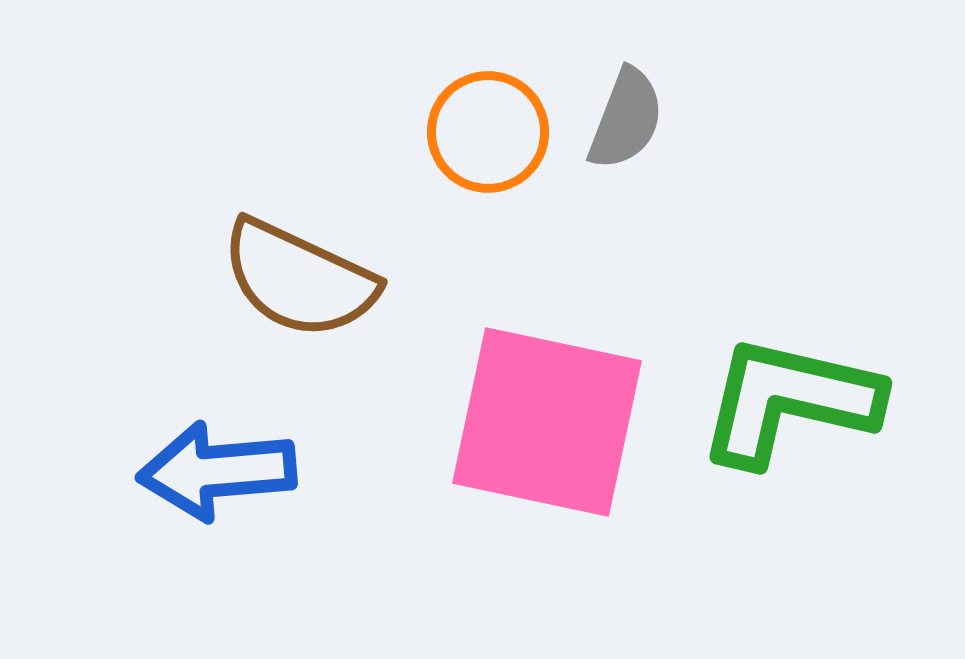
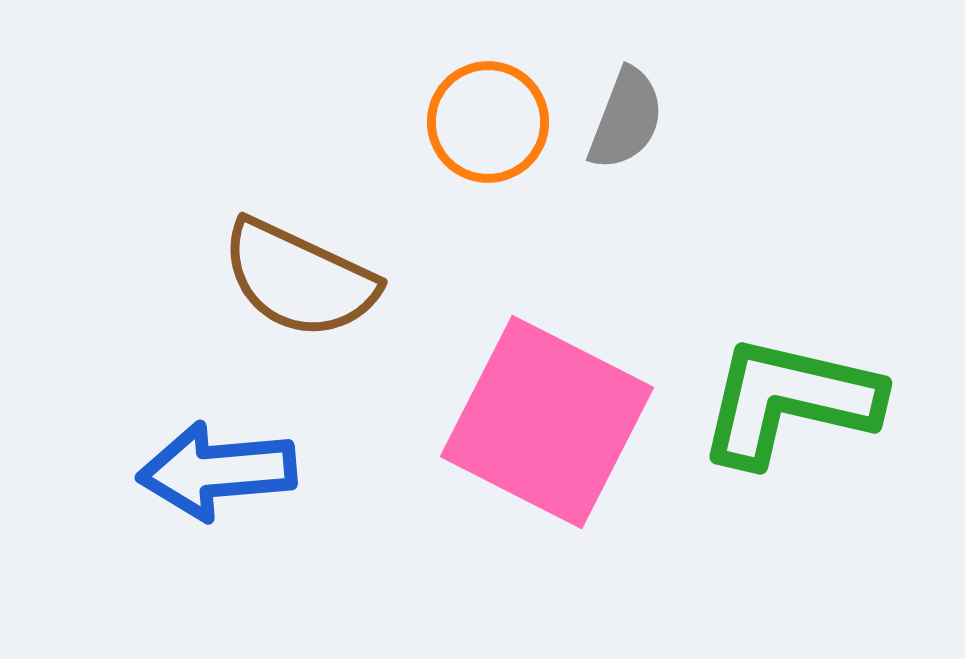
orange circle: moved 10 px up
pink square: rotated 15 degrees clockwise
